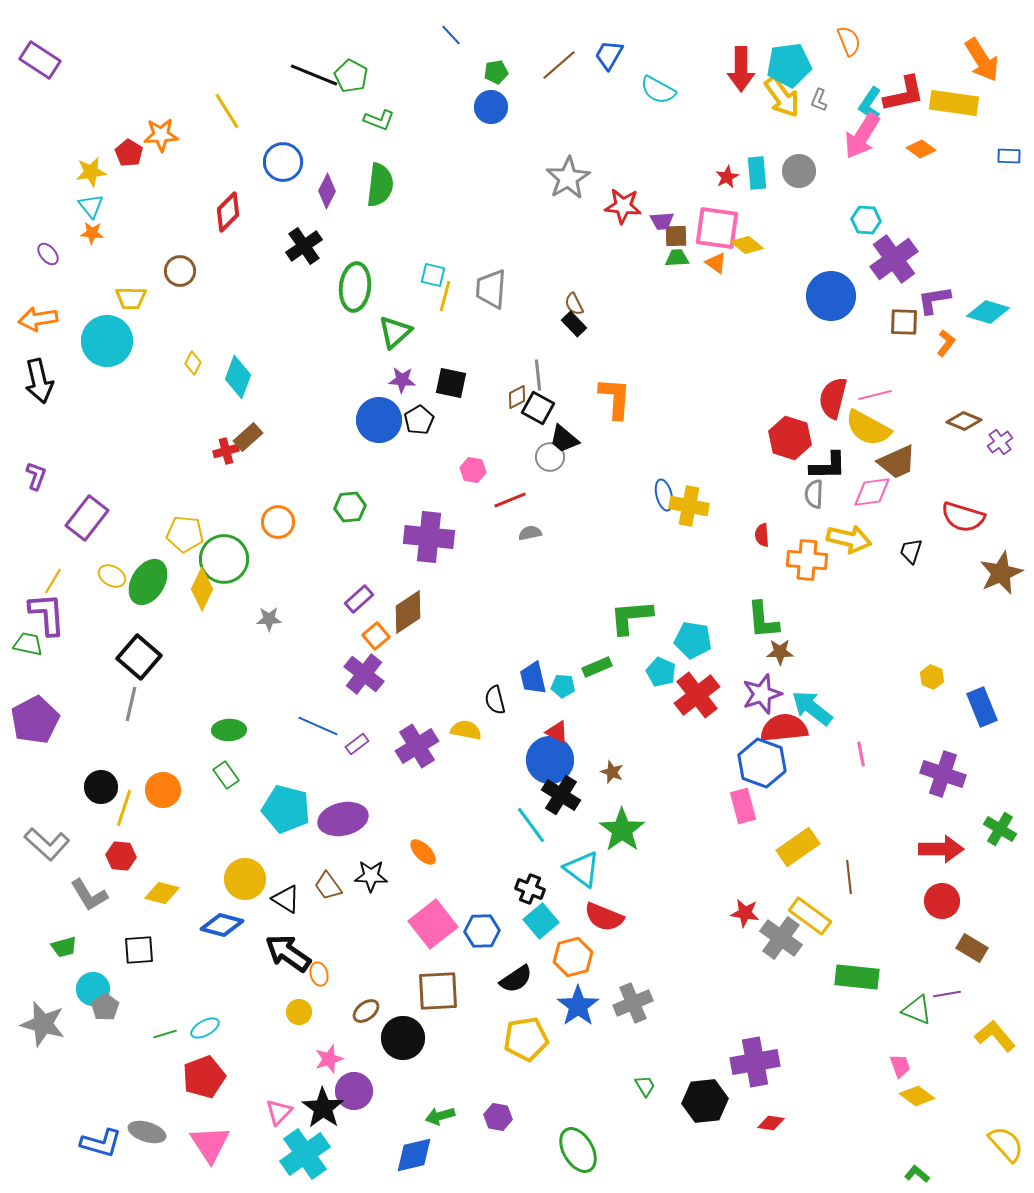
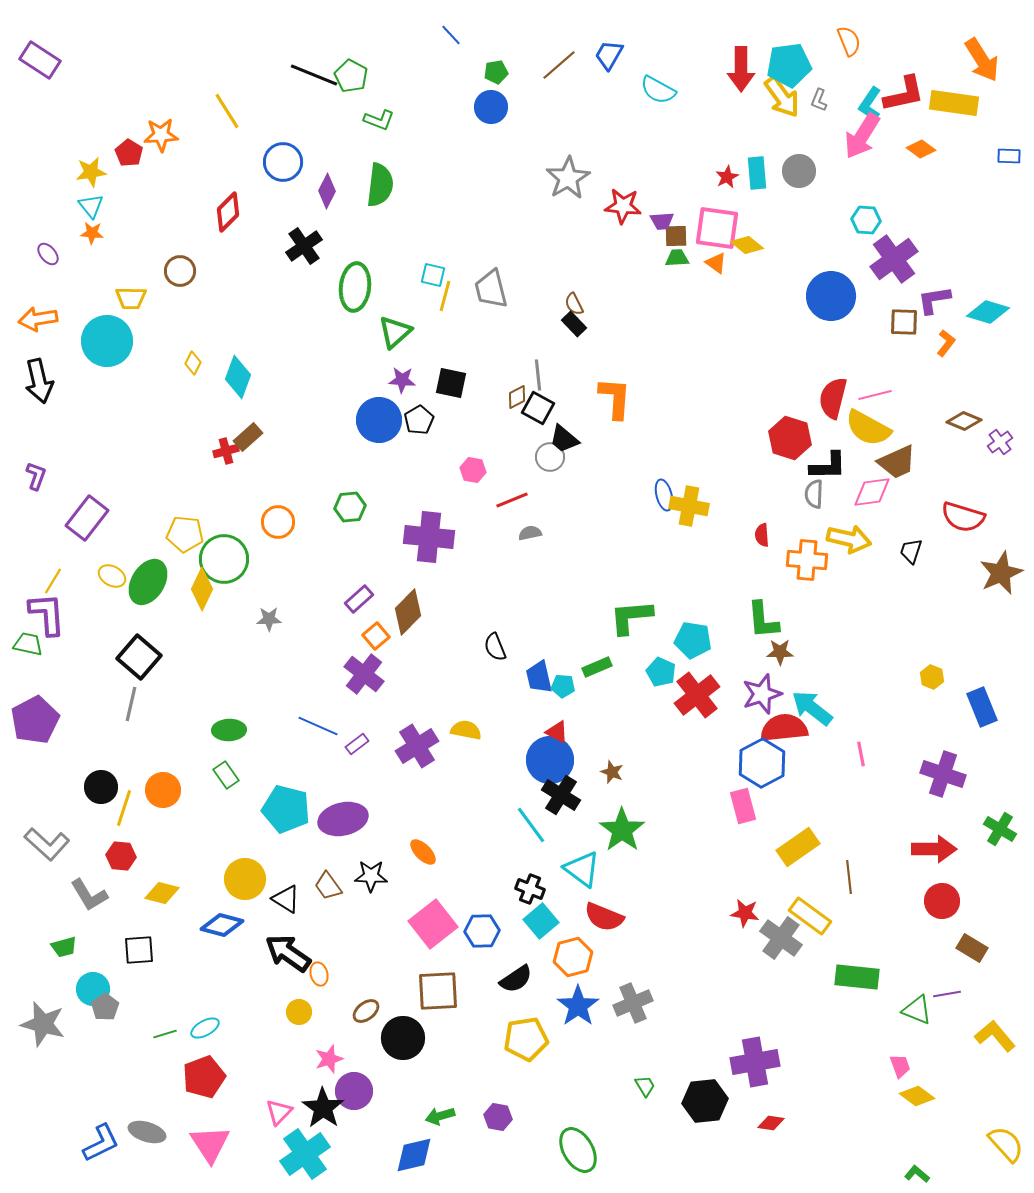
gray trapezoid at (491, 289): rotated 18 degrees counterclockwise
red line at (510, 500): moved 2 px right
brown diamond at (408, 612): rotated 12 degrees counterclockwise
blue trapezoid at (533, 678): moved 6 px right, 1 px up
black semicircle at (495, 700): moved 53 px up; rotated 8 degrees counterclockwise
blue hexagon at (762, 763): rotated 12 degrees clockwise
red arrow at (941, 849): moved 7 px left
blue L-shape at (101, 1143): rotated 42 degrees counterclockwise
